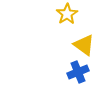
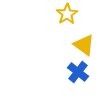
blue cross: rotated 30 degrees counterclockwise
